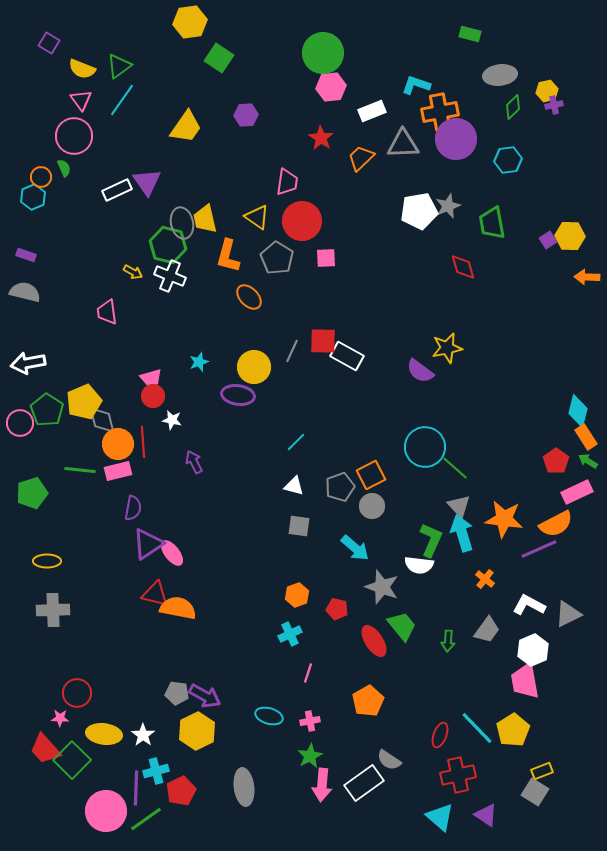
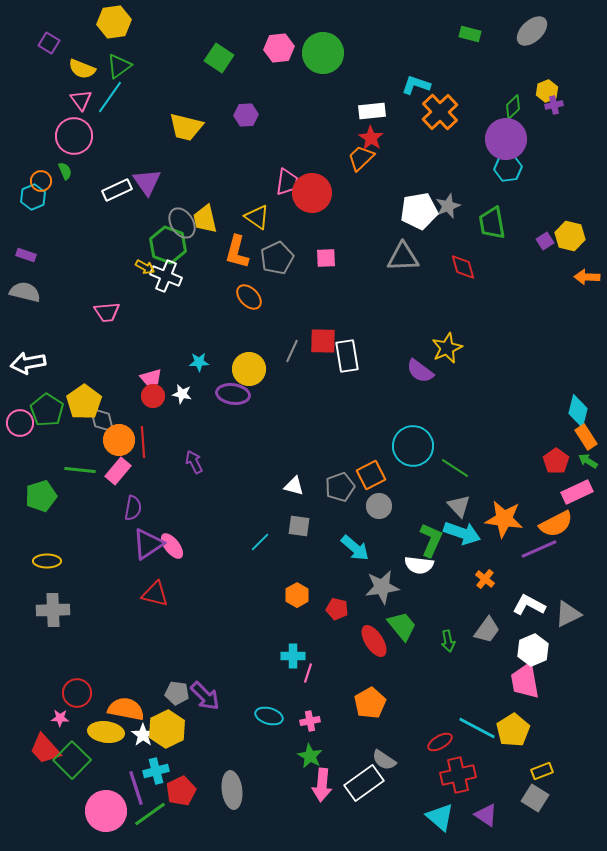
yellow hexagon at (190, 22): moved 76 px left
gray ellipse at (500, 75): moved 32 px right, 44 px up; rotated 36 degrees counterclockwise
pink hexagon at (331, 87): moved 52 px left, 39 px up
yellow hexagon at (547, 91): rotated 10 degrees counterclockwise
cyan line at (122, 100): moved 12 px left, 3 px up
white rectangle at (372, 111): rotated 16 degrees clockwise
orange cross at (440, 112): rotated 33 degrees counterclockwise
yellow trapezoid at (186, 127): rotated 69 degrees clockwise
red star at (321, 138): moved 50 px right
purple circle at (456, 139): moved 50 px right
gray triangle at (403, 144): moved 113 px down
cyan hexagon at (508, 160): moved 8 px down
green semicircle at (64, 168): moved 1 px right, 3 px down
orange circle at (41, 177): moved 4 px down
red circle at (302, 221): moved 10 px right, 28 px up
gray ellipse at (182, 223): rotated 20 degrees counterclockwise
yellow hexagon at (570, 236): rotated 12 degrees clockwise
purple square at (548, 240): moved 3 px left, 1 px down
green hexagon at (168, 245): rotated 6 degrees clockwise
orange L-shape at (228, 256): moved 9 px right, 4 px up
gray pentagon at (277, 258): rotated 16 degrees clockwise
yellow arrow at (133, 272): moved 12 px right, 5 px up
white cross at (170, 276): moved 4 px left
pink trapezoid at (107, 312): rotated 88 degrees counterclockwise
yellow star at (447, 348): rotated 12 degrees counterclockwise
white rectangle at (347, 356): rotated 52 degrees clockwise
cyan star at (199, 362): rotated 18 degrees clockwise
yellow circle at (254, 367): moved 5 px left, 2 px down
purple ellipse at (238, 395): moved 5 px left, 1 px up
yellow pentagon at (84, 402): rotated 12 degrees counterclockwise
white star at (172, 420): moved 10 px right, 26 px up
cyan line at (296, 442): moved 36 px left, 100 px down
orange circle at (118, 444): moved 1 px right, 4 px up
cyan circle at (425, 447): moved 12 px left, 1 px up
green line at (455, 468): rotated 8 degrees counterclockwise
pink rectangle at (118, 471): rotated 36 degrees counterclockwise
green pentagon at (32, 493): moved 9 px right, 3 px down
gray circle at (372, 506): moved 7 px right
cyan arrow at (462, 533): rotated 126 degrees clockwise
pink ellipse at (172, 553): moved 7 px up
gray star at (382, 587): rotated 28 degrees counterclockwise
orange hexagon at (297, 595): rotated 10 degrees counterclockwise
orange semicircle at (178, 608): moved 52 px left, 101 px down
cyan cross at (290, 634): moved 3 px right, 22 px down; rotated 25 degrees clockwise
green arrow at (448, 641): rotated 15 degrees counterclockwise
purple arrow at (205, 696): rotated 16 degrees clockwise
orange pentagon at (368, 701): moved 2 px right, 2 px down
cyan line at (477, 728): rotated 18 degrees counterclockwise
yellow hexagon at (197, 731): moved 30 px left, 2 px up
yellow ellipse at (104, 734): moved 2 px right, 2 px up
red ellipse at (440, 735): moved 7 px down; rotated 40 degrees clockwise
green star at (310, 756): rotated 15 degrees counterclockwise
gray semicircle at (389, 760): moved 5 px left
gray ellipse at (244, 787): moved 12 px left, 3 px down
purple line at (136, 788): rotated 20 degrees counterclockwise
gray square at (535, 792): moved 6 px down
green line at (146, 819): moved 4 px right, 5 px up
